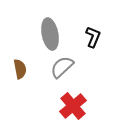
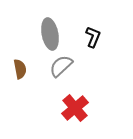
gray semicircle: moved 1 px left, 1 px up
red cross: moved 2 px right, 2 px down
